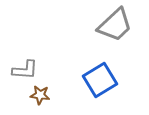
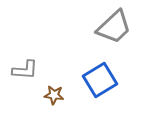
gray trapezoid: moved 1 px left, 2 px down
brown star: moved 14 px right
